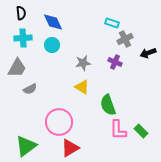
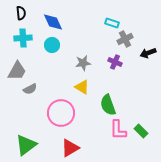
gray trapezoid: moved 3 px down
pink circle: moved 2 px right, 9 px up
green triangle: moved 1 px up
